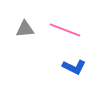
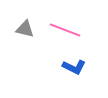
gray triangle: rotated 18 degrees clockwise
